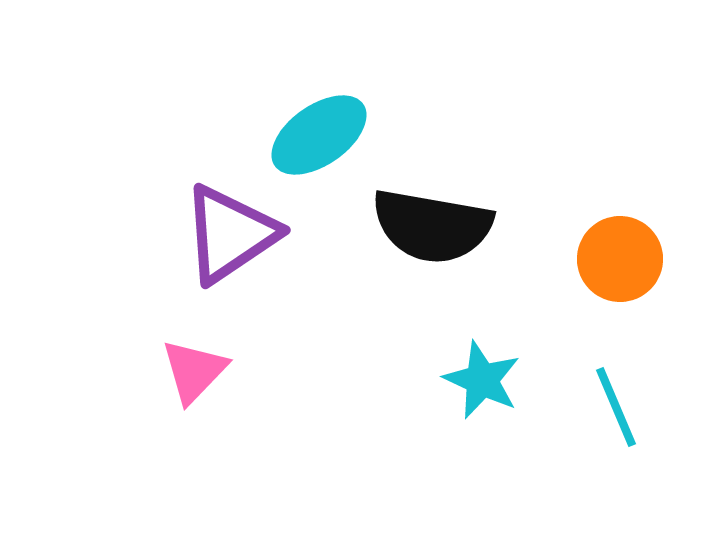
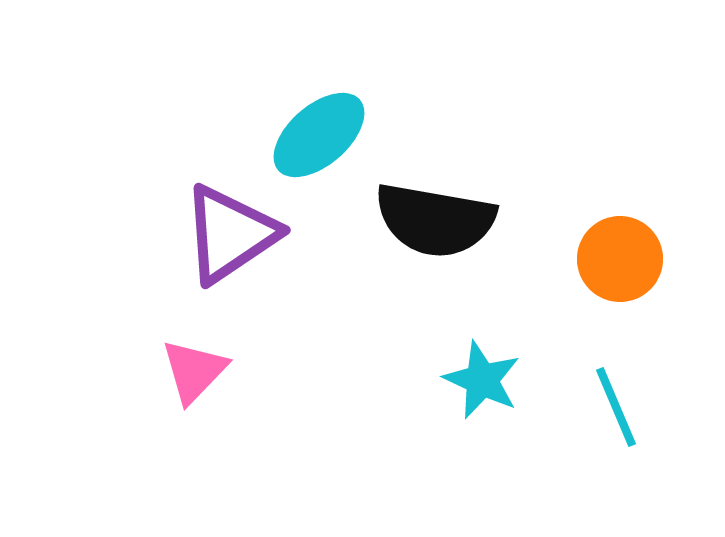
cyan ellipse: rotated 6 degrees counterclockwise
black semicircle: moved 3 px right, 6 px up
